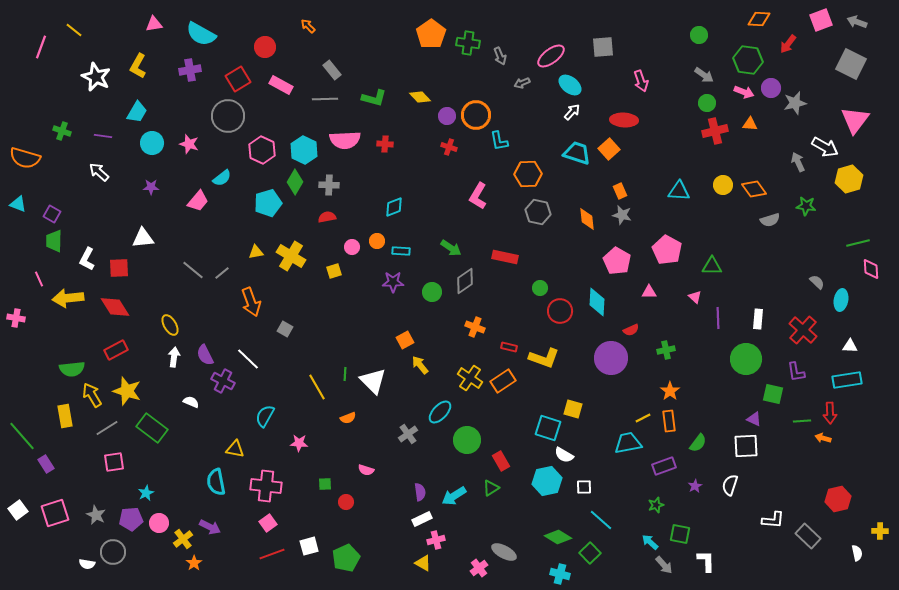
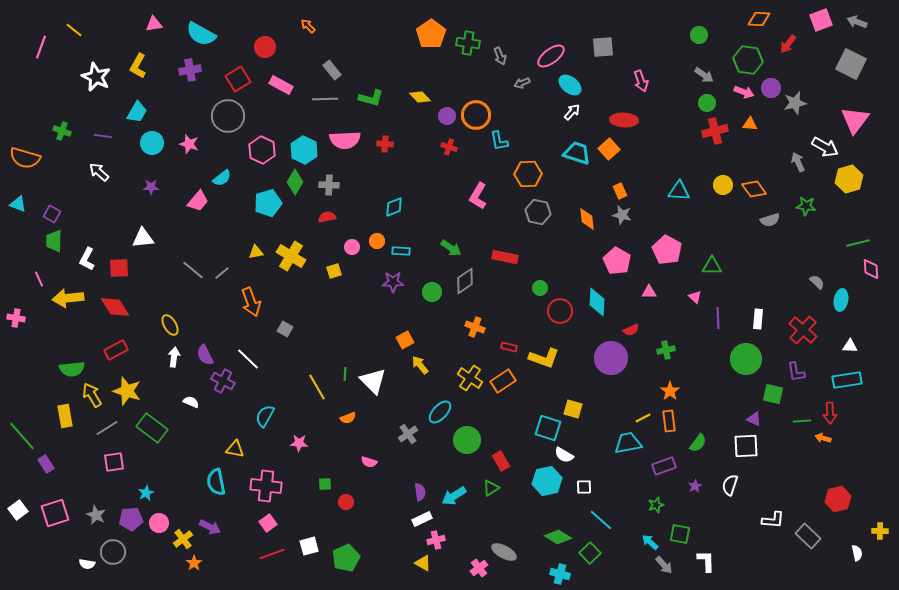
green L-shape at (374, 98): moved 3 px left
pink semicircle at (366, 470): moved 3 px right, 8 px up
